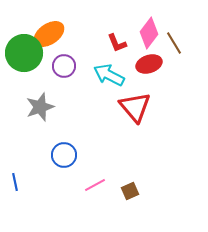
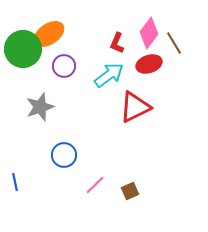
red L-shape: rotated 45 degrees clockwise
green circle: moved 1 px left, 4 px up
cyan arrow: rotated 116 degrees clockwise
red triangle: rotated 44 degrees clockwise
pink line: rotated 15 degrees counterclockwise
